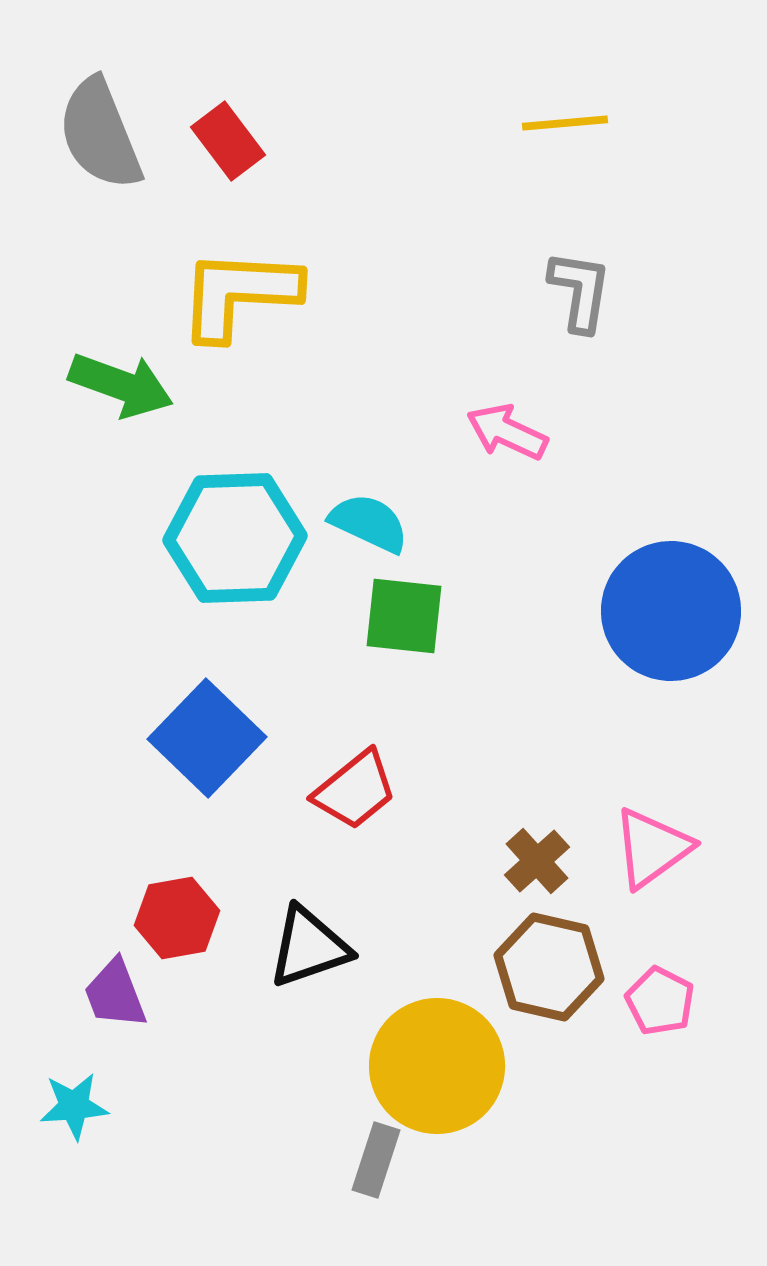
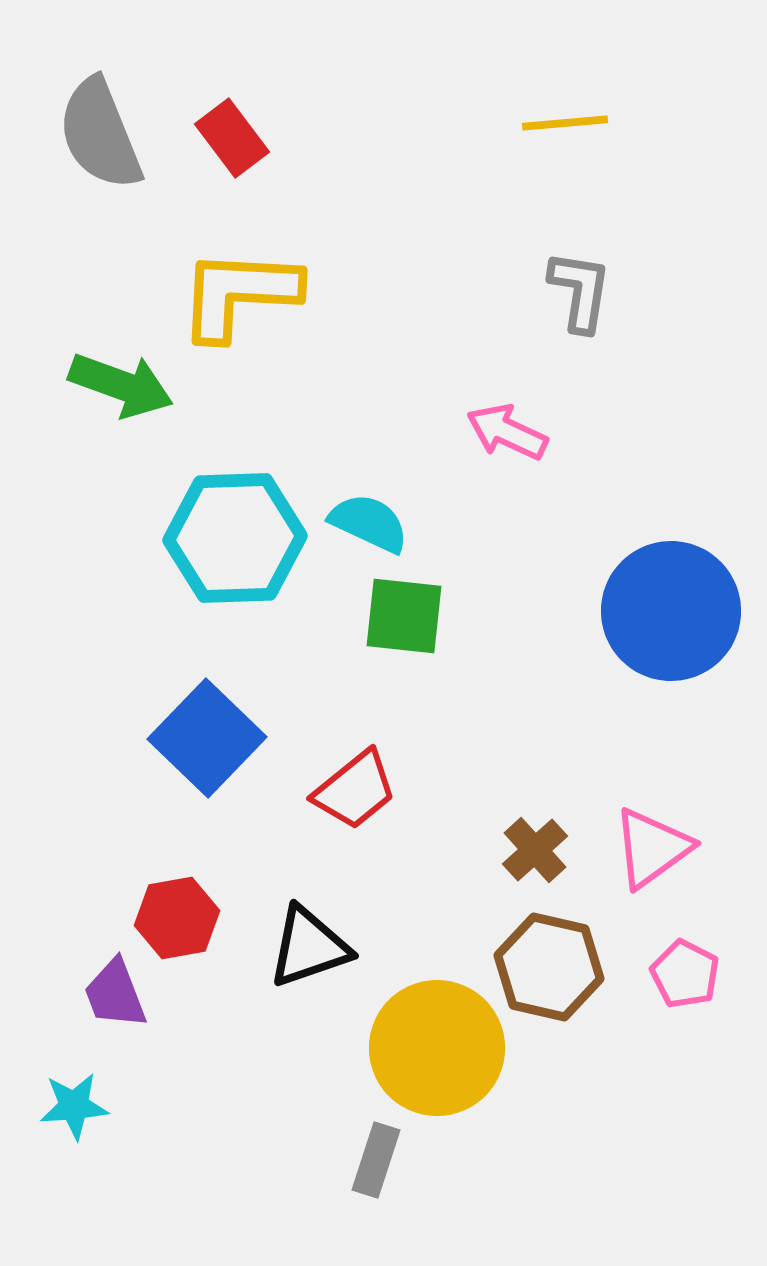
red rectangle: moved 4 px right, 3 px up
brown cross: moved 2 px left, 11 px up
pink pentagon: moved 25 px right, 27 px up
yellow circle: moved 18 px up
